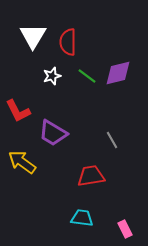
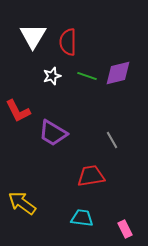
green line: rotated 18 degrees counterclockwise
yellow arrow: moved 41 px down
